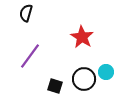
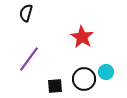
purple line: moved 1 px left, 3 px down
black square: rotated 21 degrees counterclockwise
